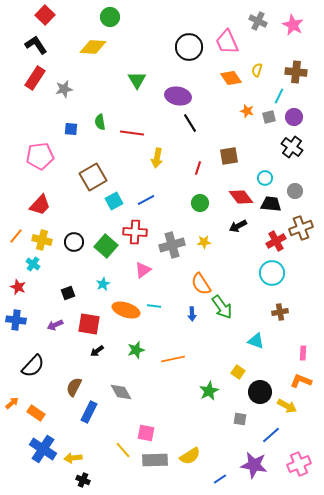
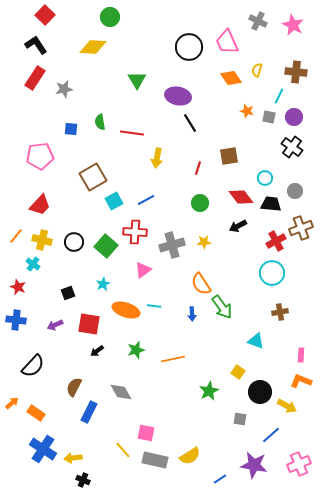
gray square at (269, 117): rotated 24 degrees clockwise
pink rectangle at (303, 353): moved 2 px left, 2 px down
gray rectangle at (155, 460): rotated 15 degrees clockwise
